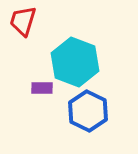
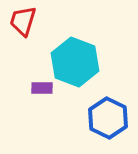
blue hexagon: moved 20 px right, 7 px down
